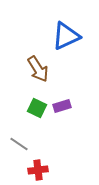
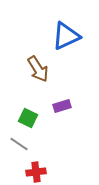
green square: moved 9 px left, 10 px down
red cross: moved 2 px left, 2 px down
